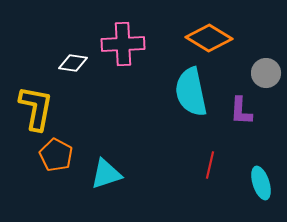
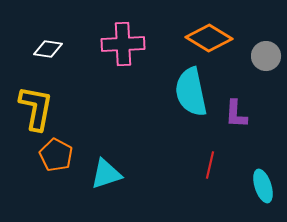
white diamond: moved 25 px left, 14 px up
gray circle: moved 17 px up
purple L-shape: moved 5 px left, 3 px down
cyan ellipse: moved 2 px right, 3 px down
